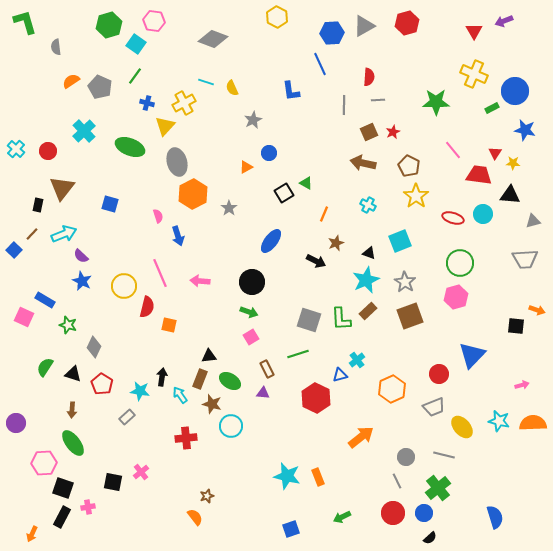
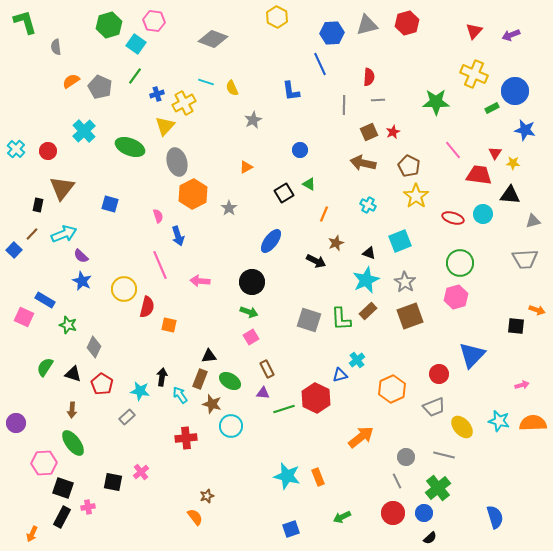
purple arrow at (504, 21): moved 7 px right, 14 px down
gray triangle at (364, 26): moved 3 px right, 1 px up; rotated 15 degrees clockwise
red triangle at (474, 31): rotated 12 degrees clockwise
blue cross at (147, 103): moved 10 px right, 9 px up; rotated 32 degrees counterclockwise
blue circle at (269, 153): moved 31 px right, 3 px up
green triangle at (306, 183): moved 3 px right, 1 px down
pink line at (160, 273): moved 8 px up
yellow circle at (124, 286): moved 3 px down
green line at (298, 354): moved 14 px left, 55 px down
